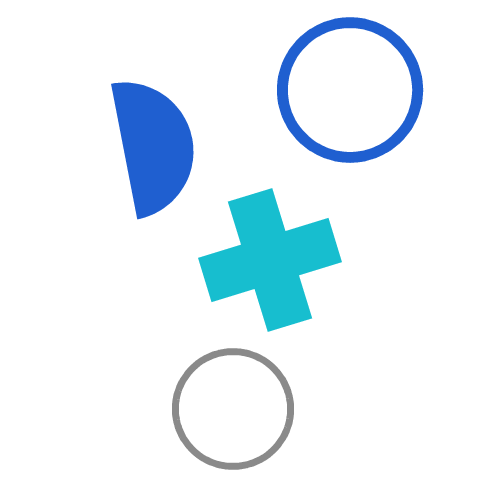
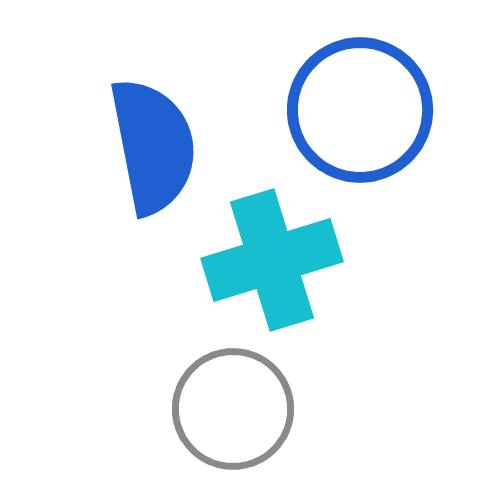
blue circle: moved 10 px right, 20 px down
cyan cross: moved 2 px right
